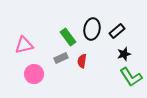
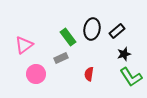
pink triangle: rotated 24 degrees counterclockwise
red semicircle: moved 7 px right, 13 px down
pink circle: moved 2 px right
